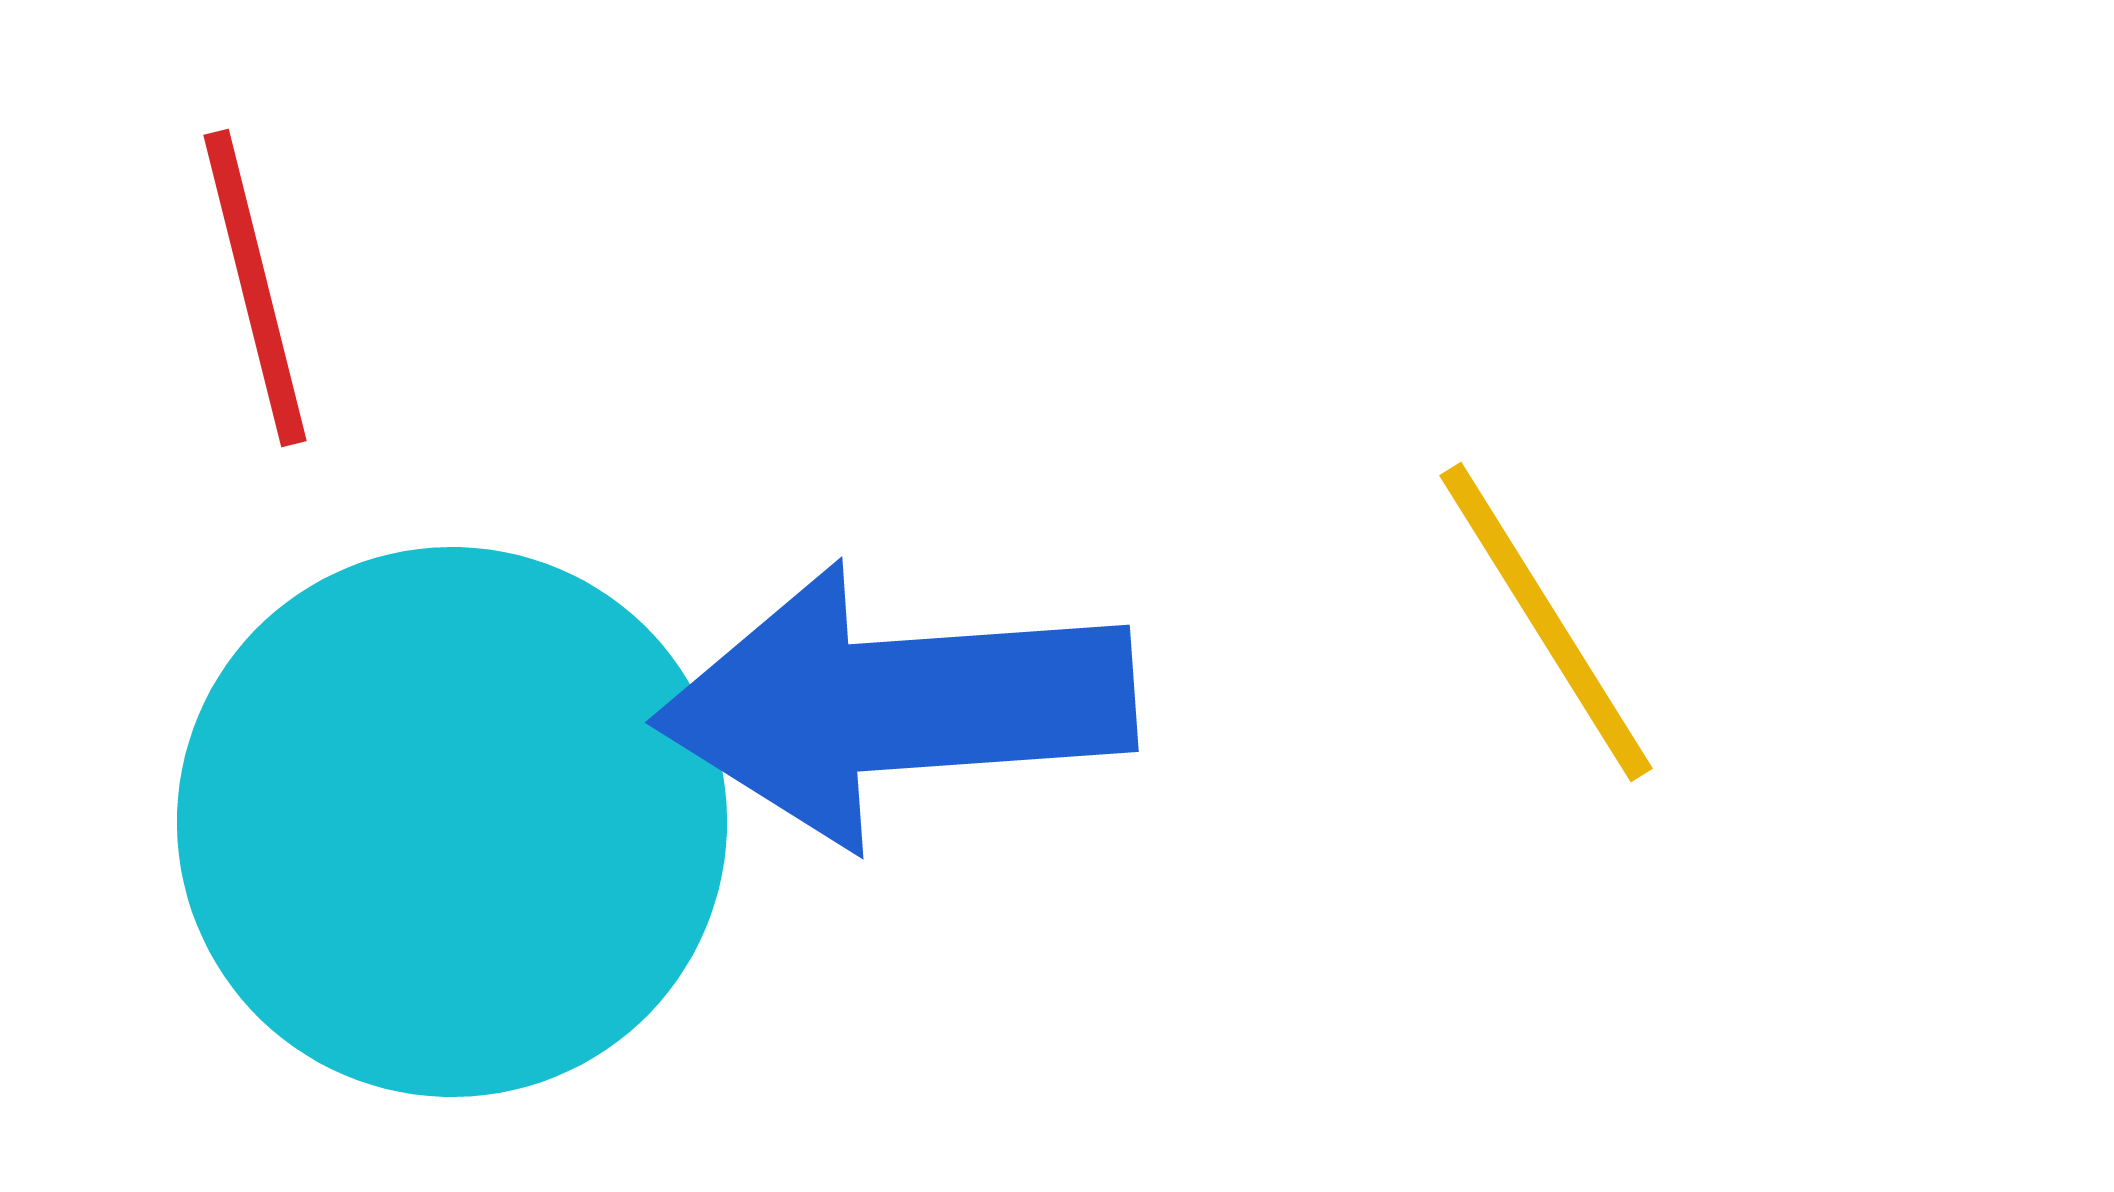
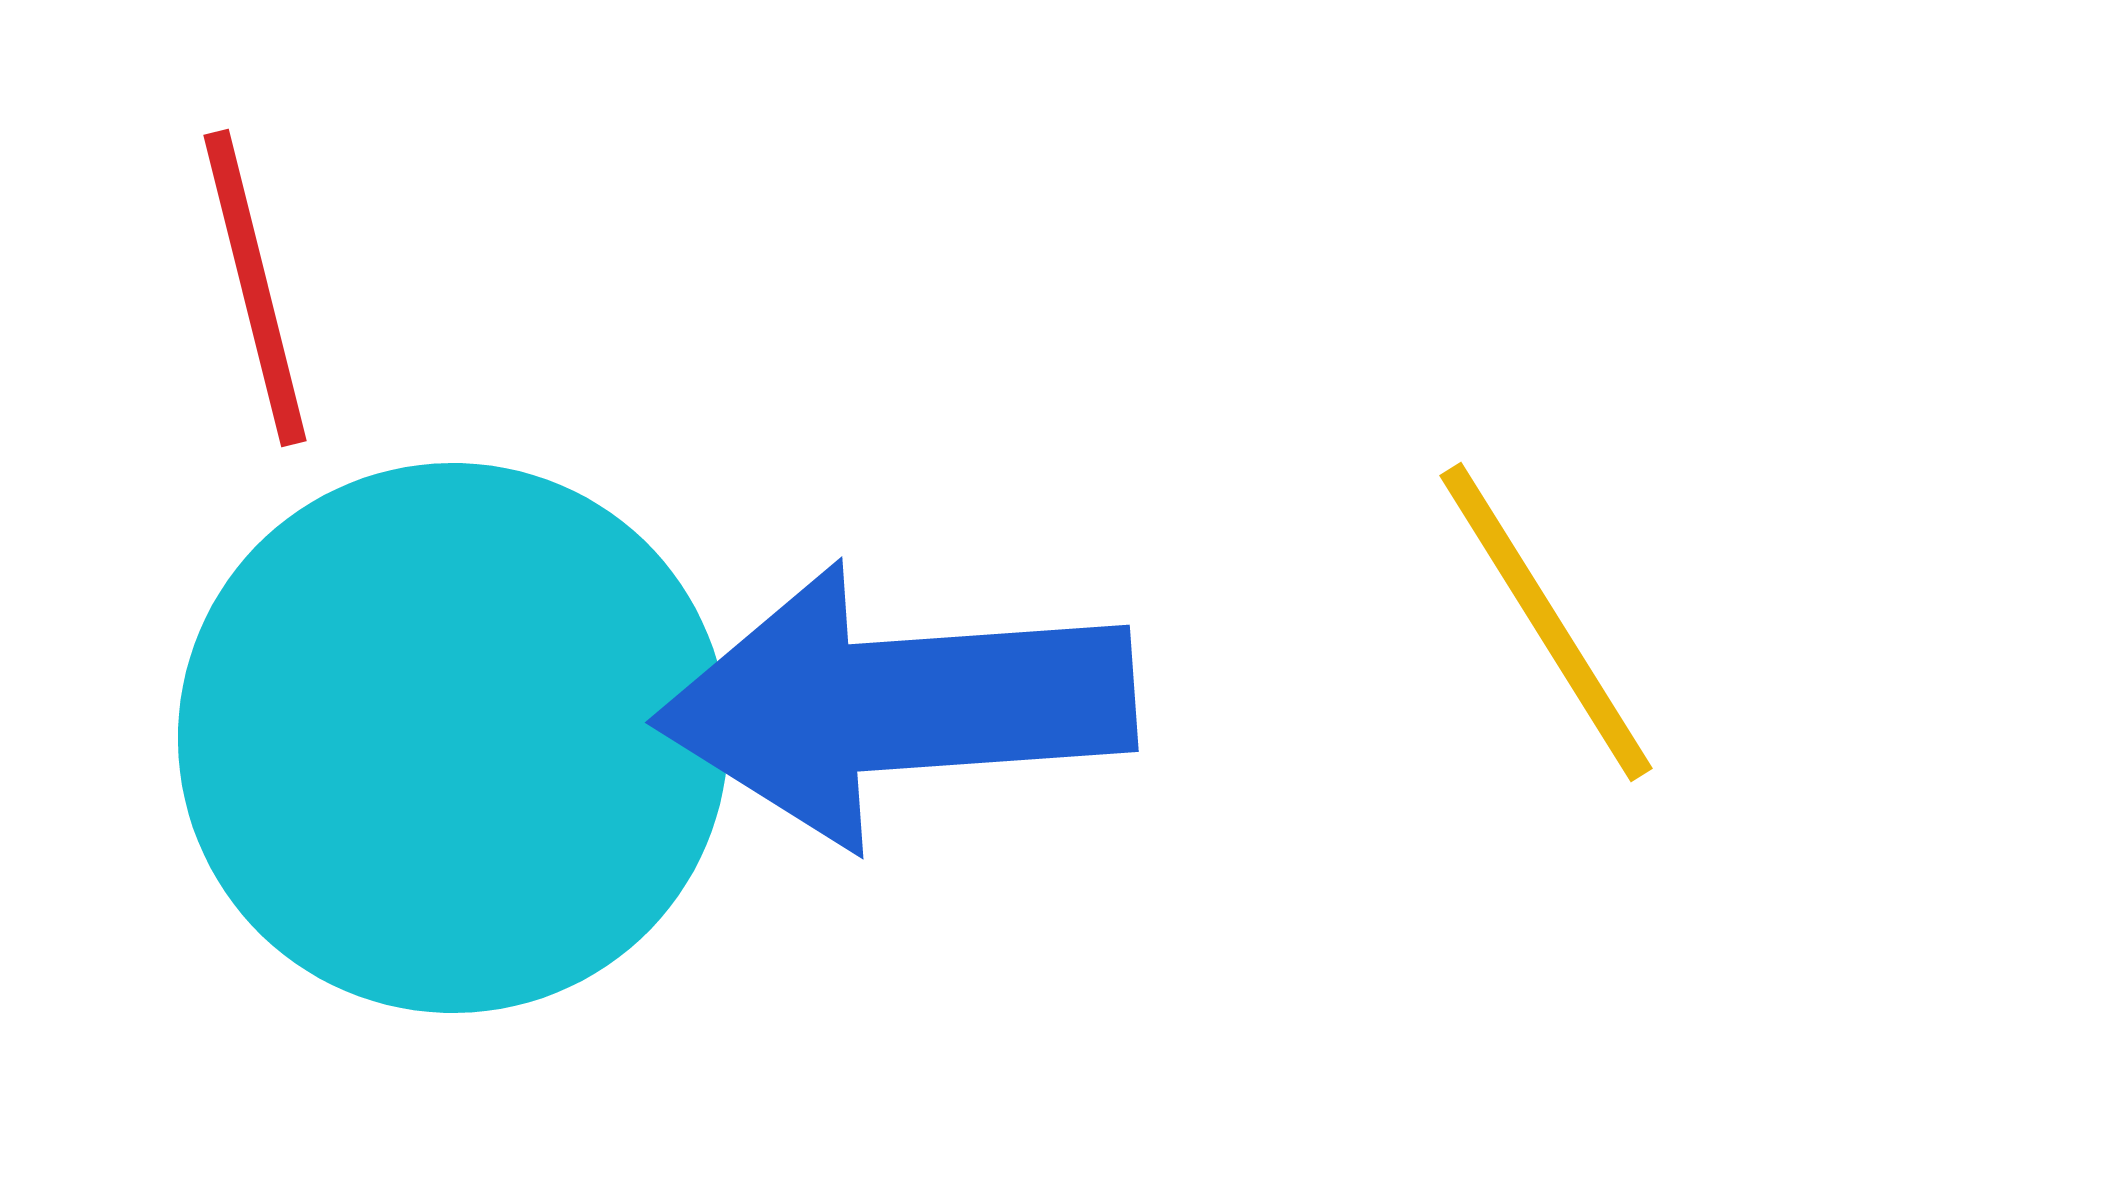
cyan circle: moved 1 px right, 84 px up
